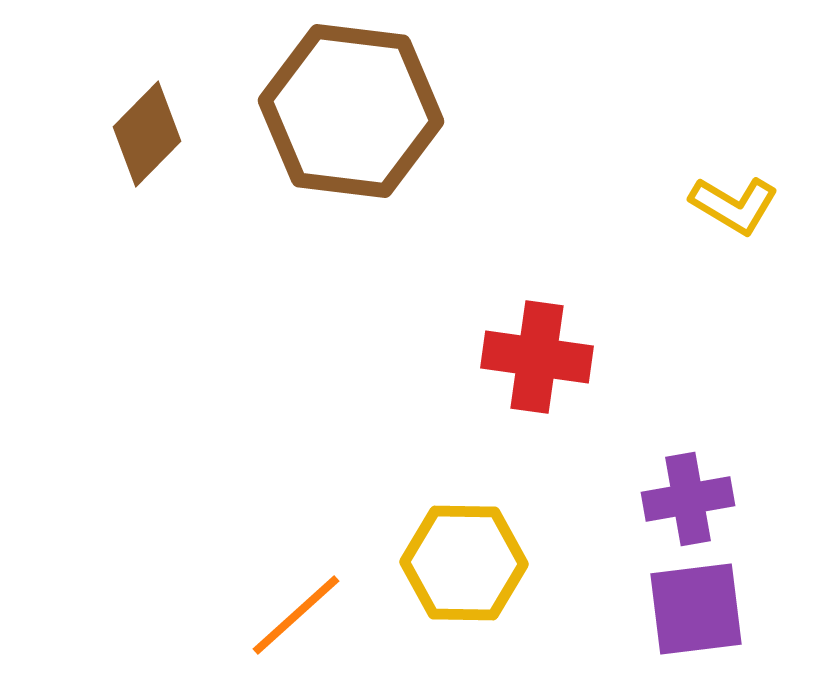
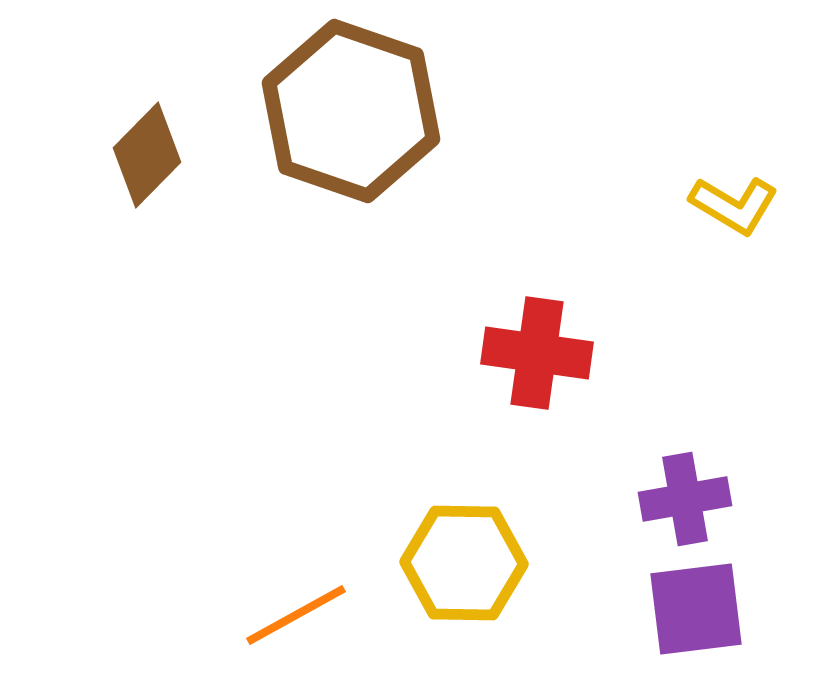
brown hexagon: rotated 12 degrees clockwise
brown diamond: moved 21 px down
red cross: moved 4 px up
purple cross: moved 3 px left
orange line: rotated 13 degrees clockwise
